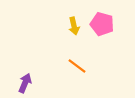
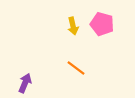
yellow arrow: moved 1 px left
orange line: moved 1 px left, 2 px down
